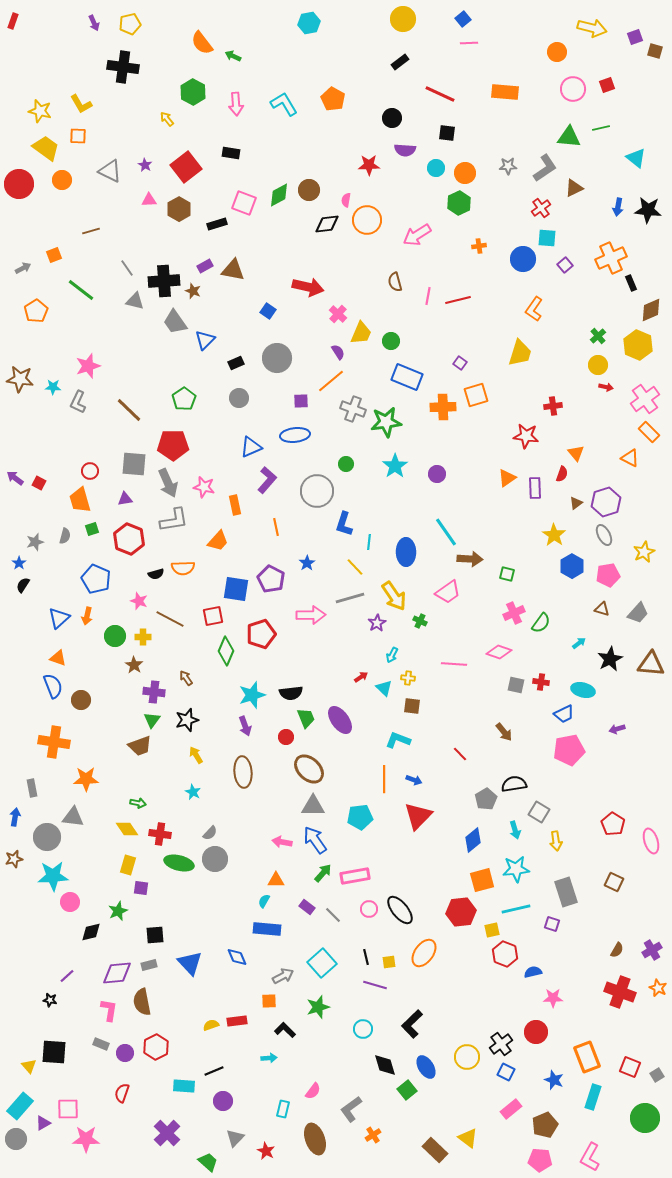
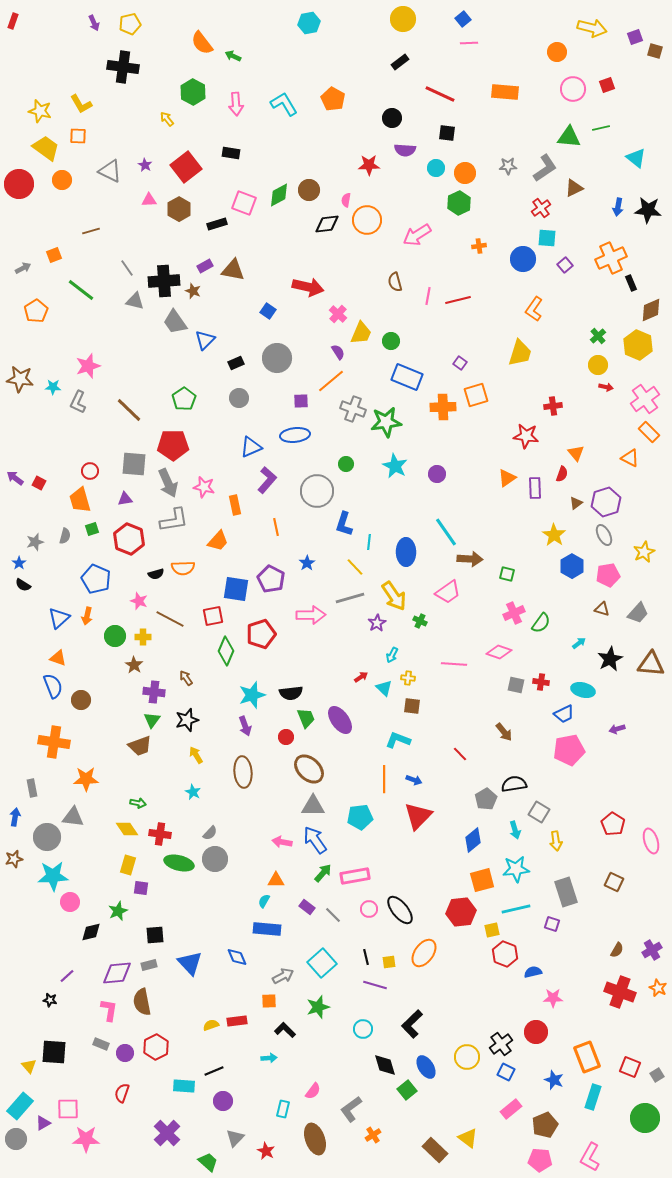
cyan star at (395, 466): rotated 10 degrees counterclockwise
black semicircle at (23, 585): rotated 91 degrees counterclockwise
